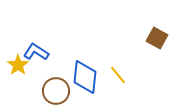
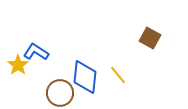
brown square: moved 7 px left
brown circle: moved 4 px right, 2 px down
